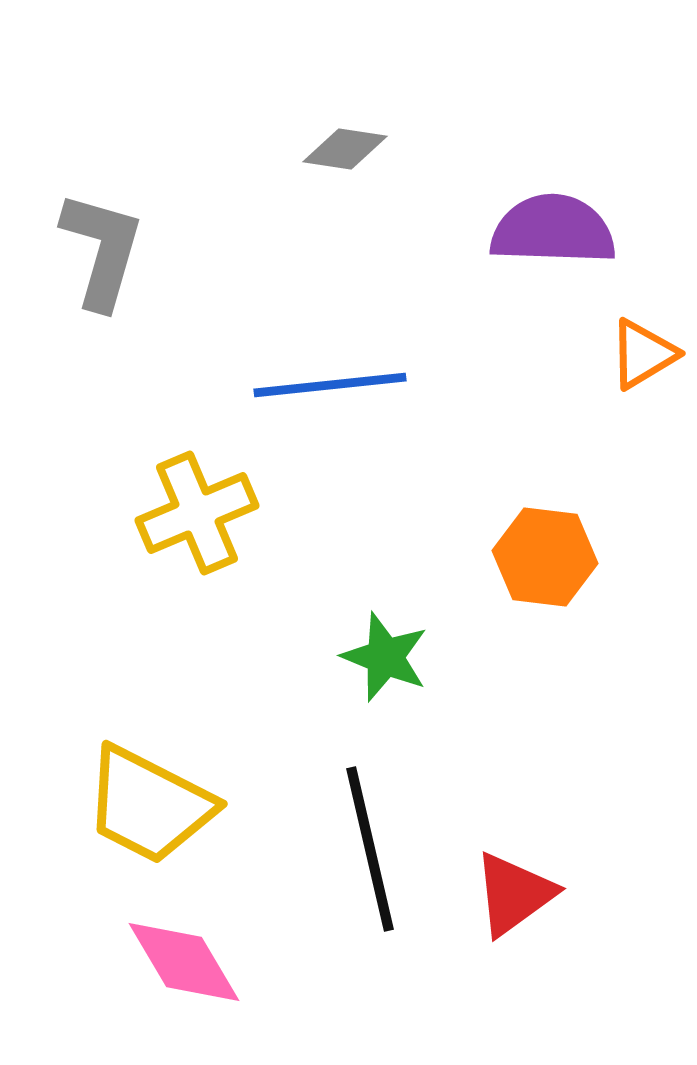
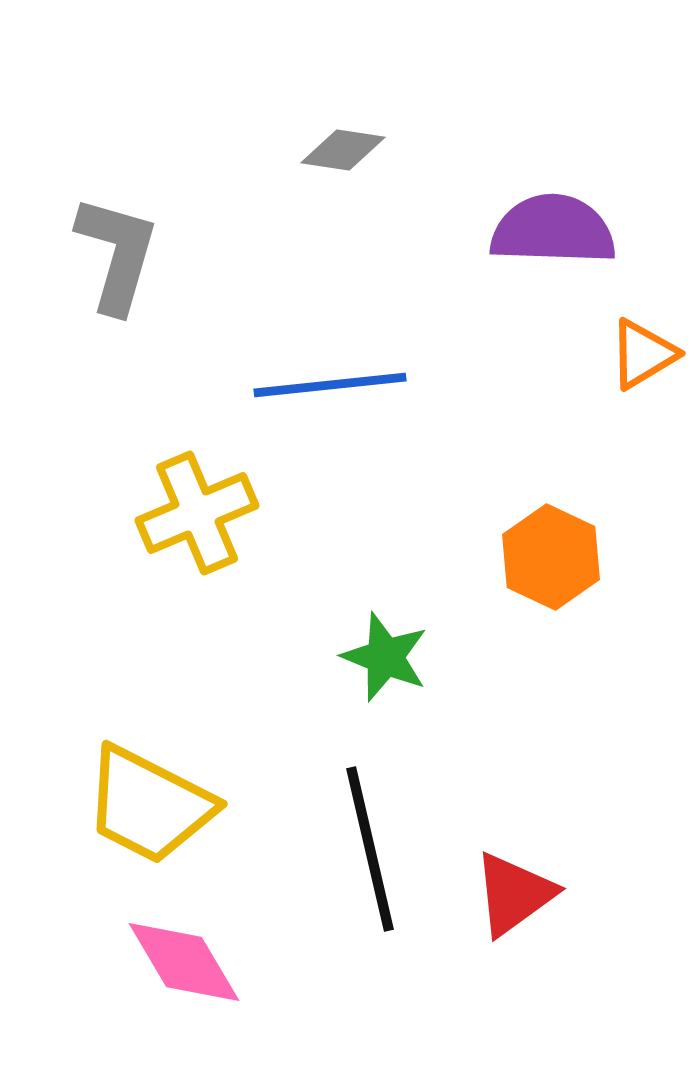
gray diamond: moved 2 px left, 1 px down
gray L-shape: moved 15 px right, 4 px down
orange hexagon: moved 6 px right; rotated 18 degrees clockwise
